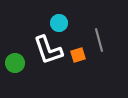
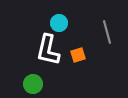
gray line: moved 8 px right, 8 px up
white L-shape: rotated 32 degrees clockwise
green circle: moved 18 px right, 21 px down
